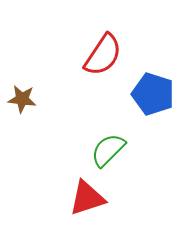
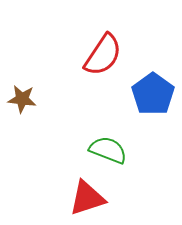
blue pentagon: rotated 18 degrees clockwise
green semicircle: rotated 66 degrees clockwise
